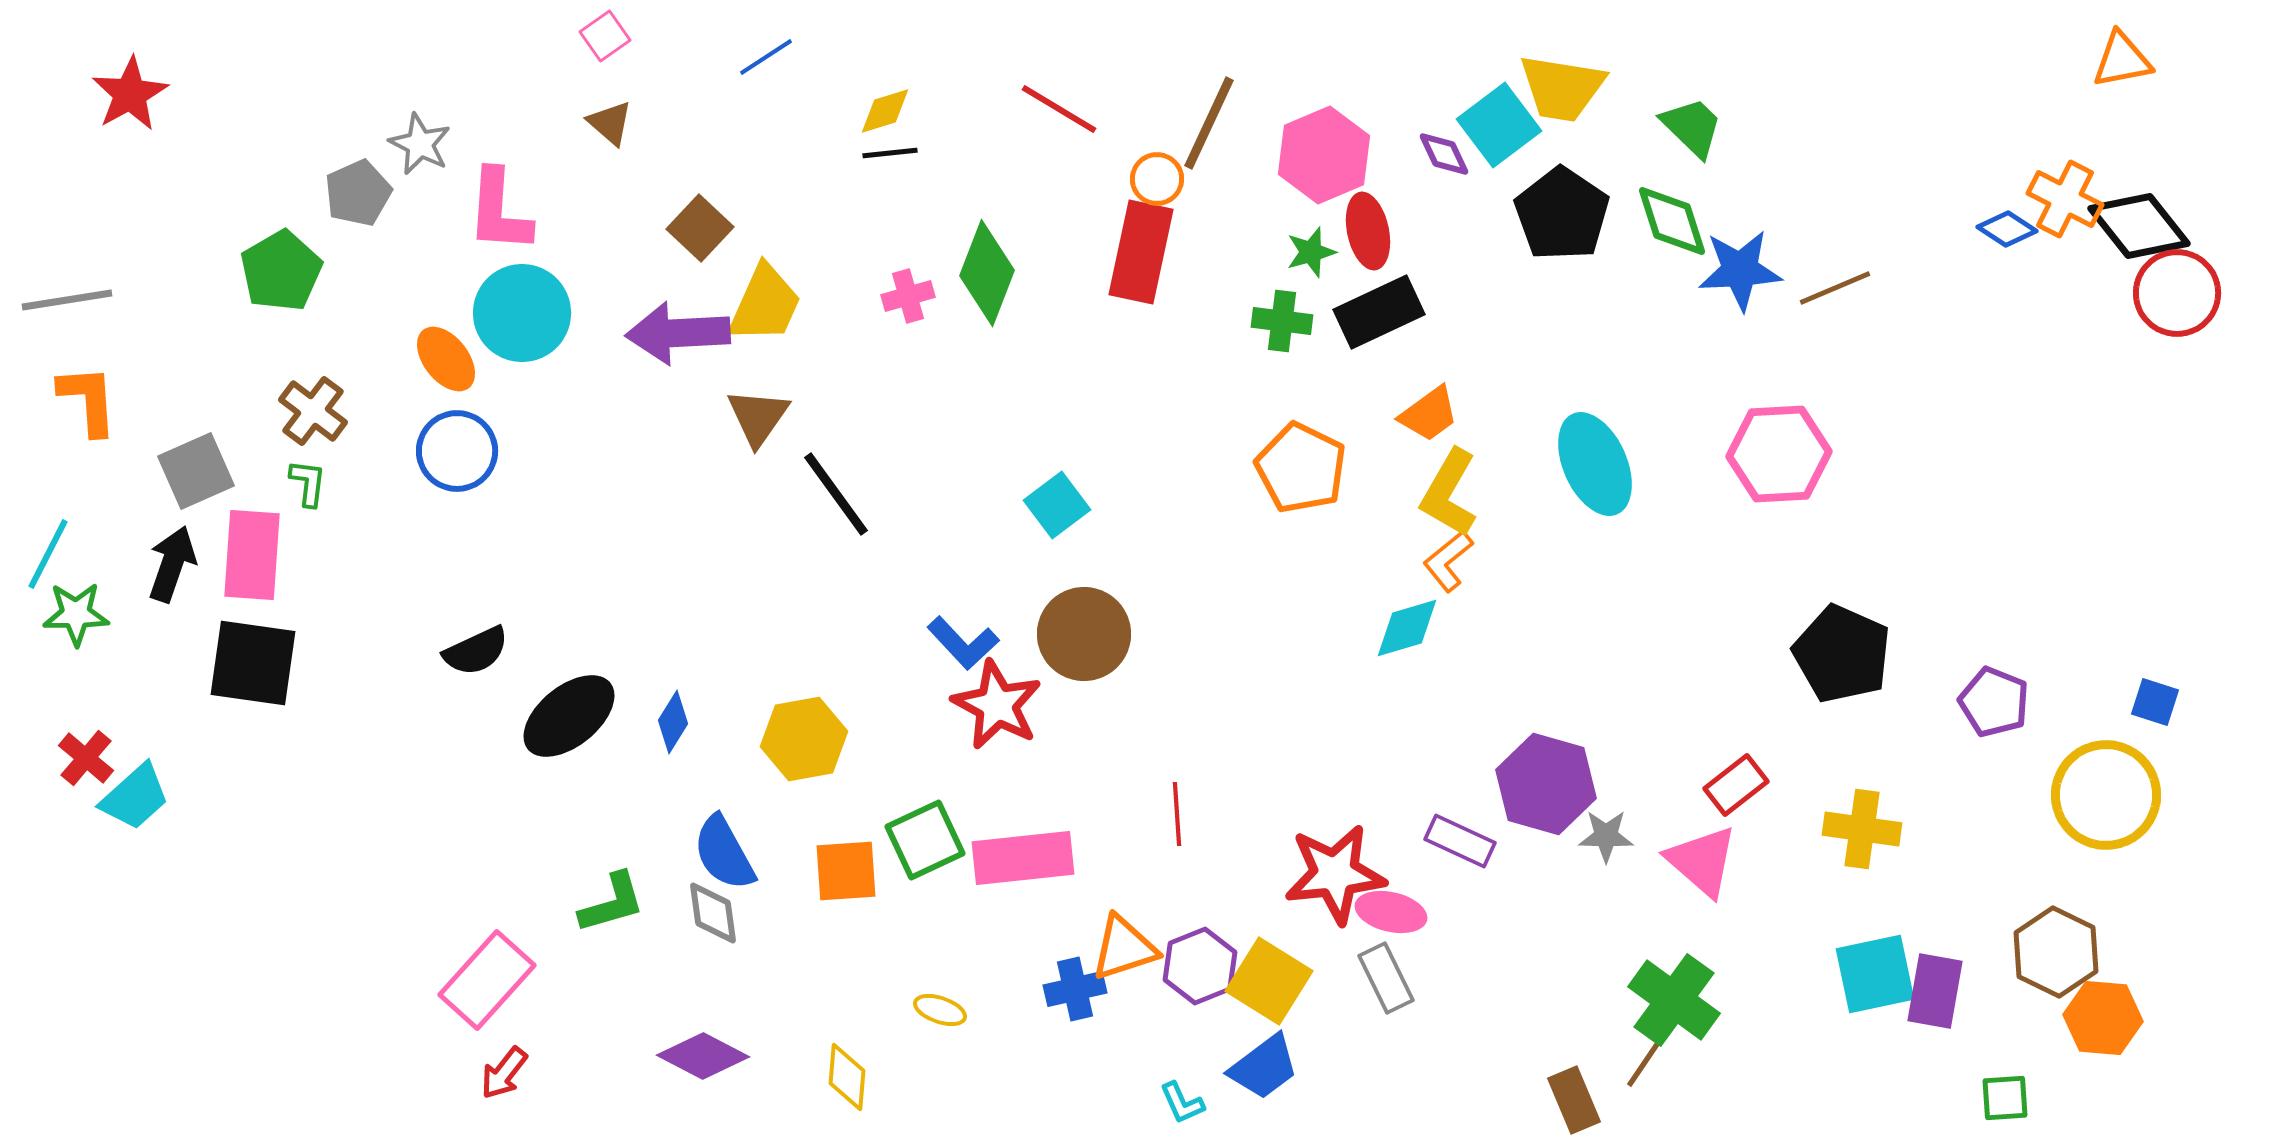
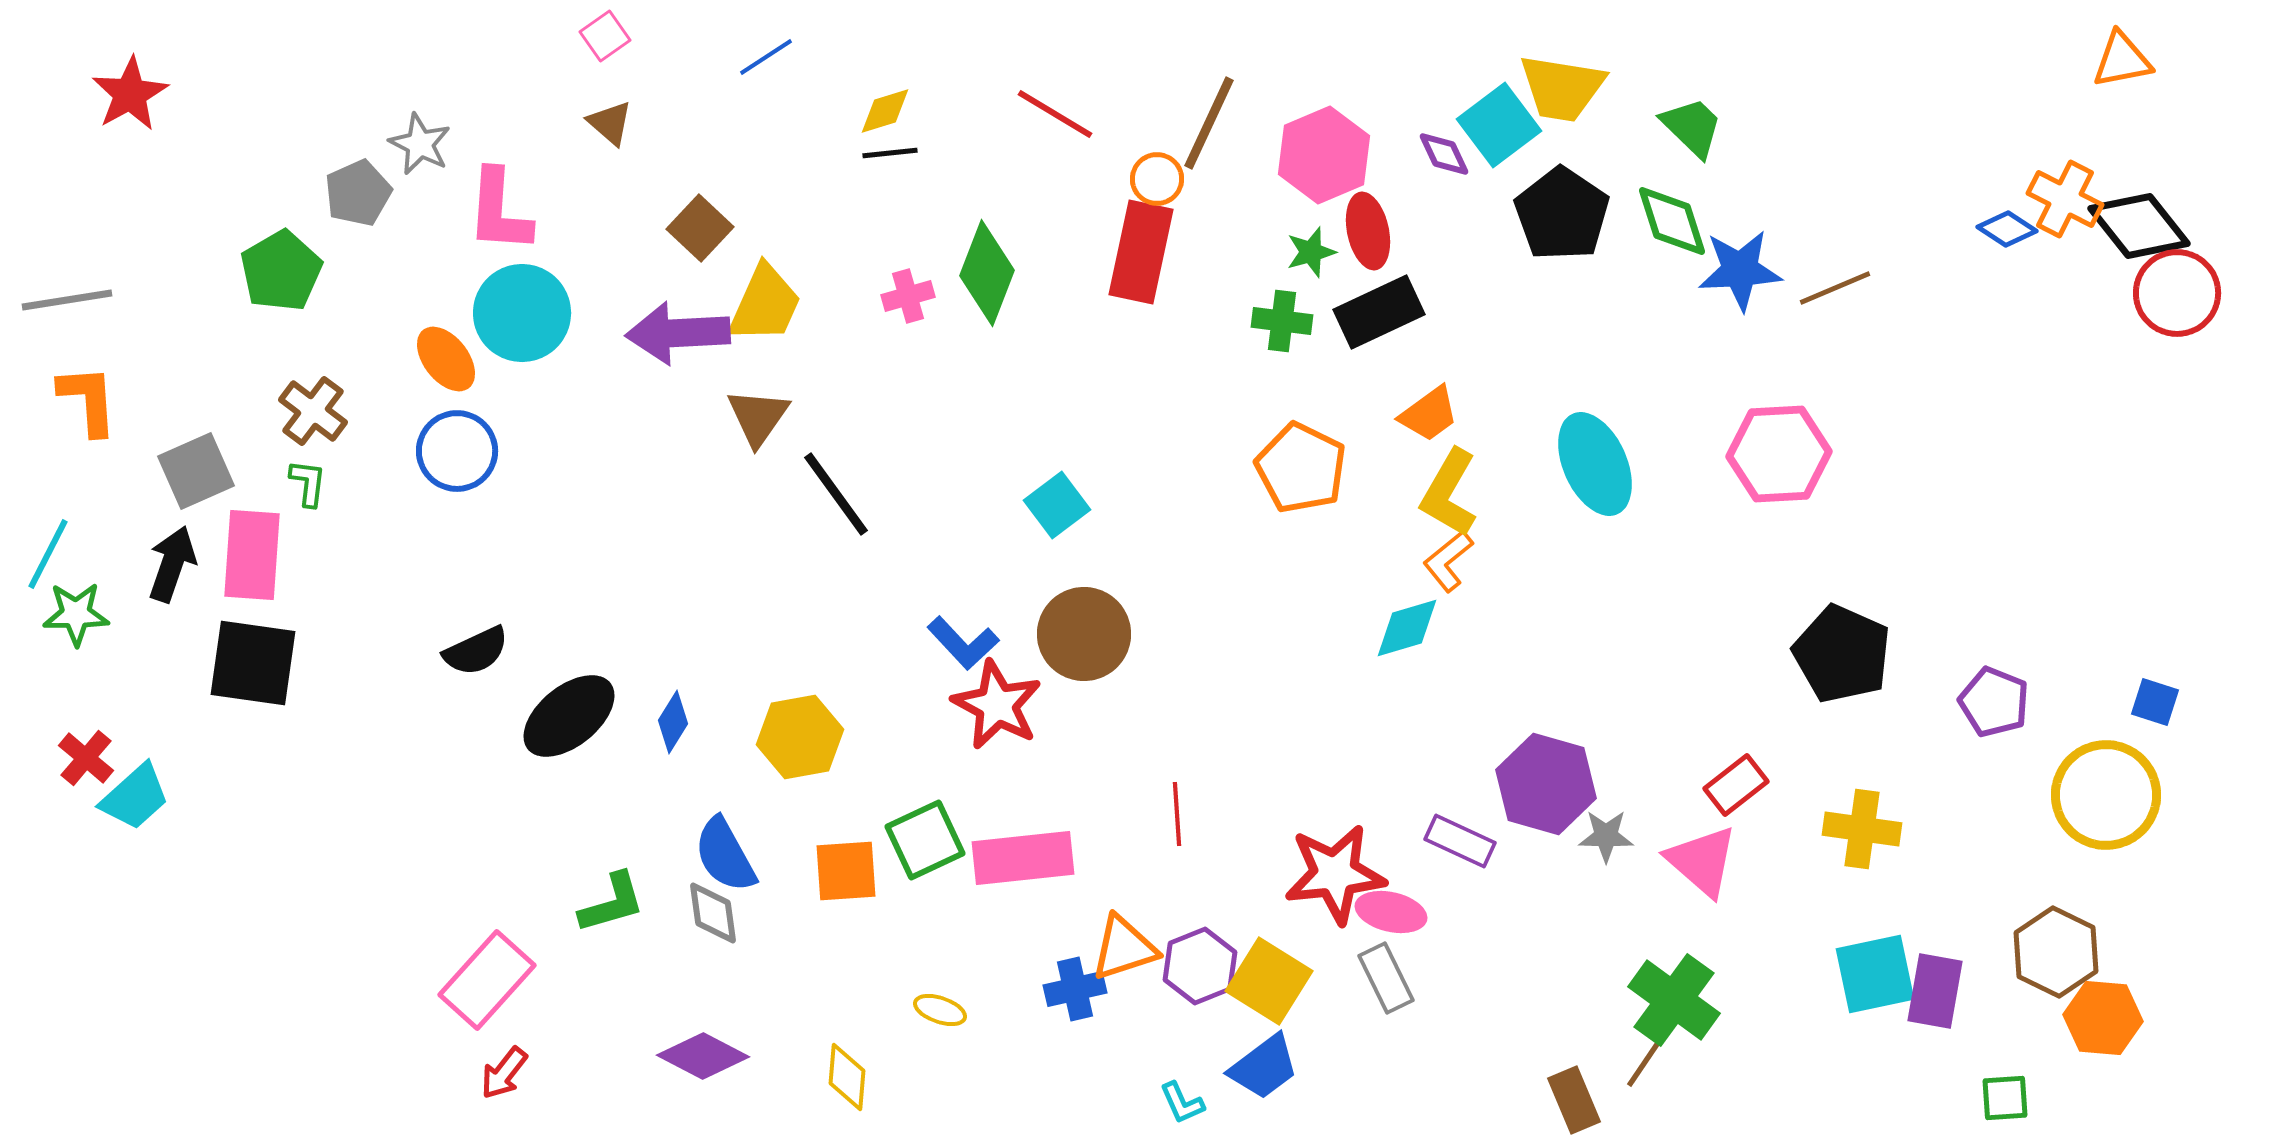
red line at (1059, 109): moved 4 px left, 5 px down
yellow hexagon at (804, 739): moved 4 px left, 2 px up
blue semicircle at (724, 853): moved 1 px right, 2 px down
